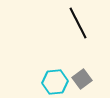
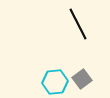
black line: moved 1 px down
